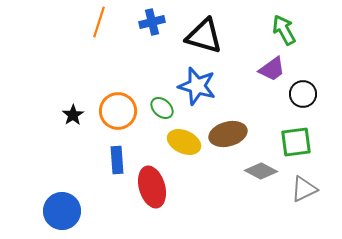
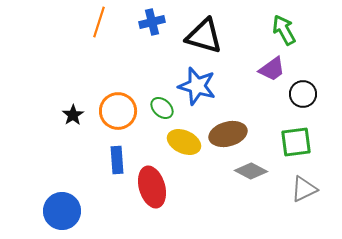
gray diamond: moved 10 px left
